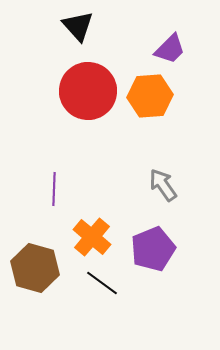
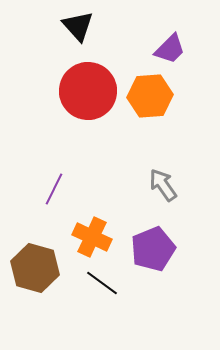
purple line: rotated 24 degrees clockwise
orange cross: rotated 15 degrees counterclockwise
